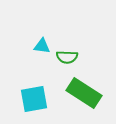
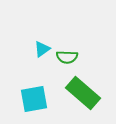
cyan triangle: moved 3 px down; rotated 42 degrees counterclockwise
green rectangle: moved 1 px left; rotated 8 degrees clockwise
